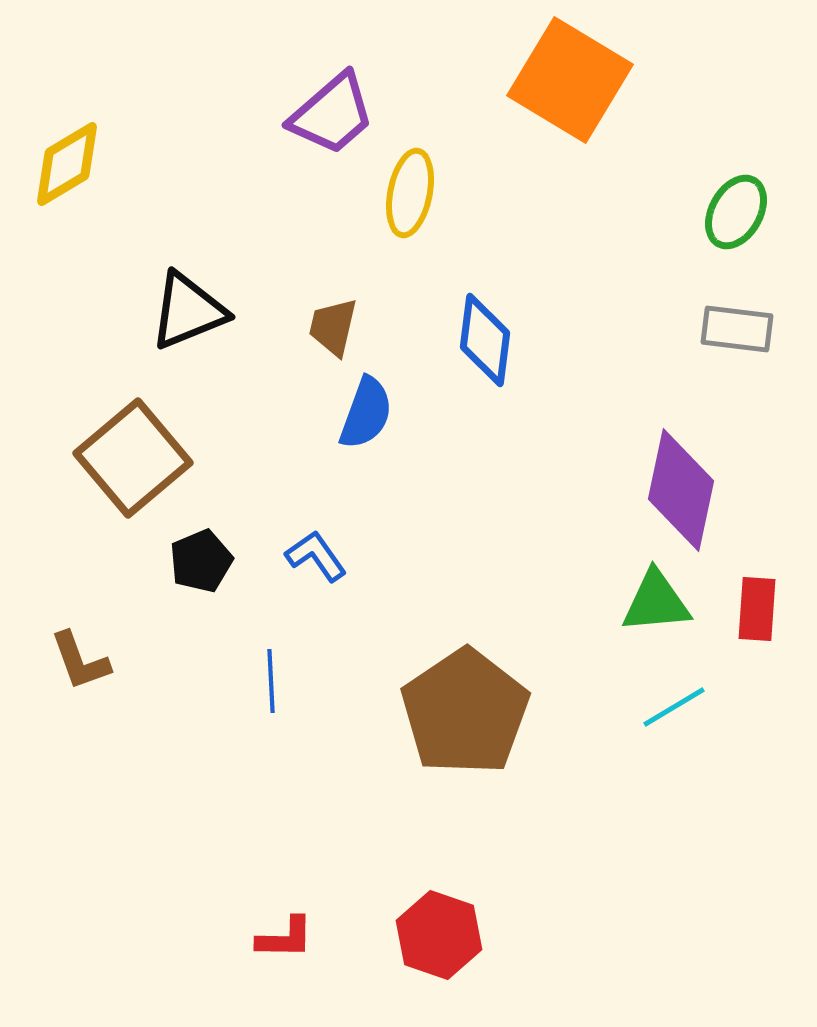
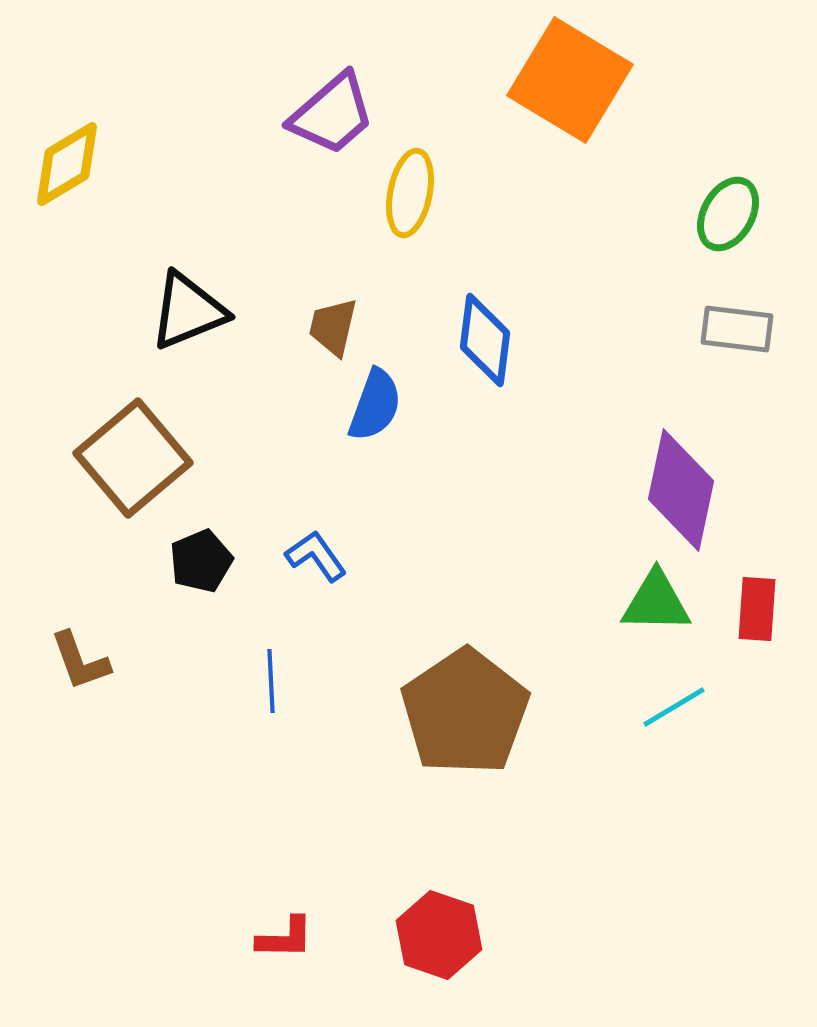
green ellipse: moved 8 px left, 2 px down
blue semicircle: moved 9 px right, 8 px up
green triangle: rotated 6 degrees clockwise
